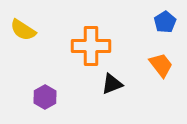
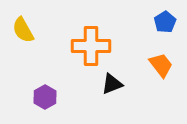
yellow semicircle: rotated 28 degrees clockwise
